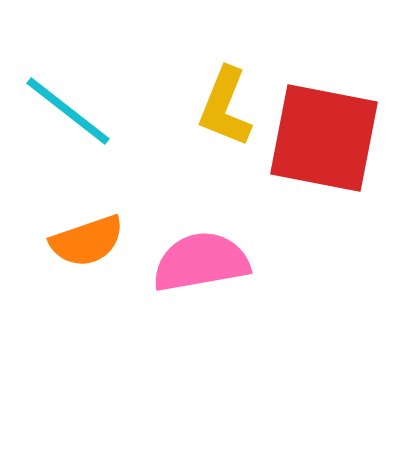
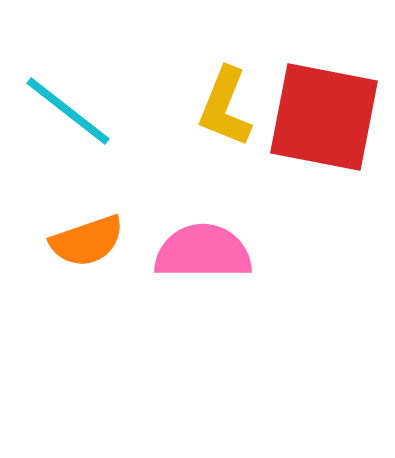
red square: moved 21 px up
pink semicircle: moved 2 px right, 10 px up; rotated 10 degrees clockwise
